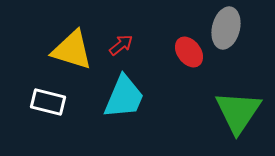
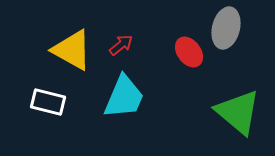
yellow triangle: rotated 12 degrees clockwise
green triangle: rotated 24 degrees counterclockwise
